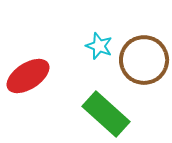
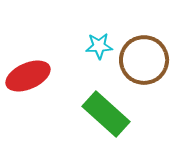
cyan star: rotated 24 degrees counterclockwise
red ellipse: rotated 9 degrees clockwise
